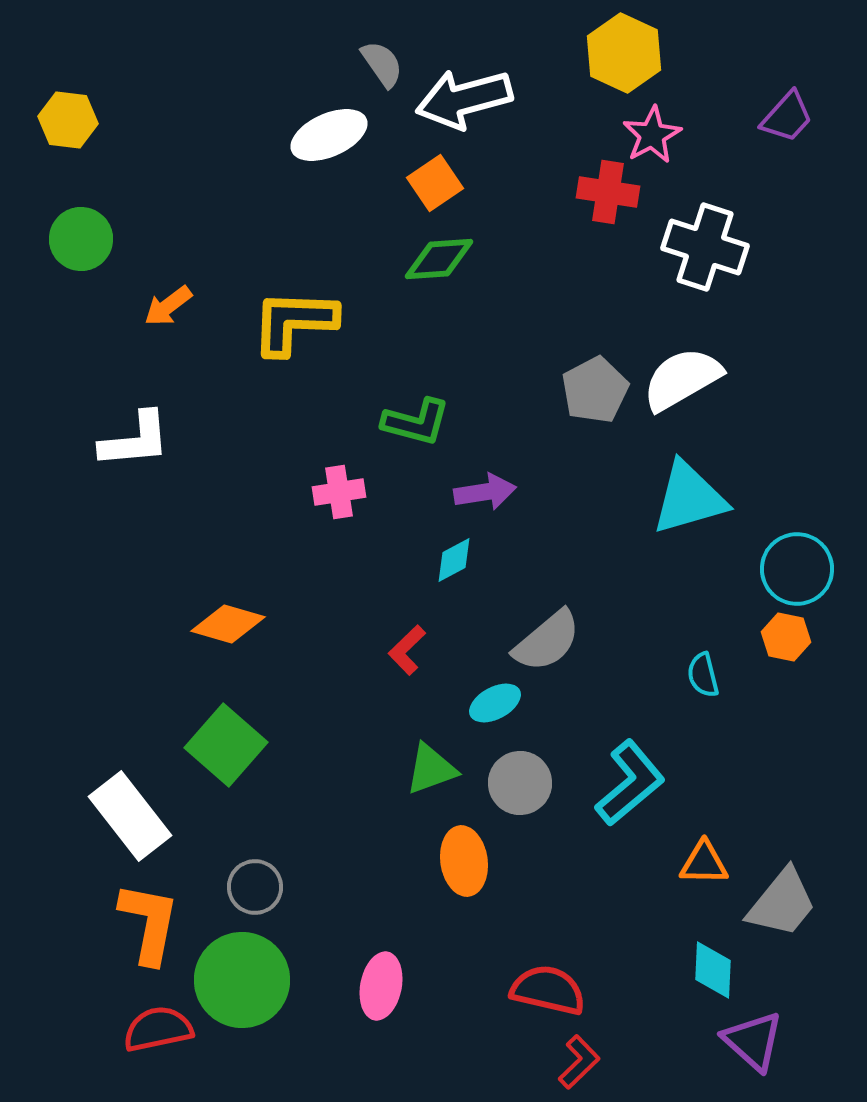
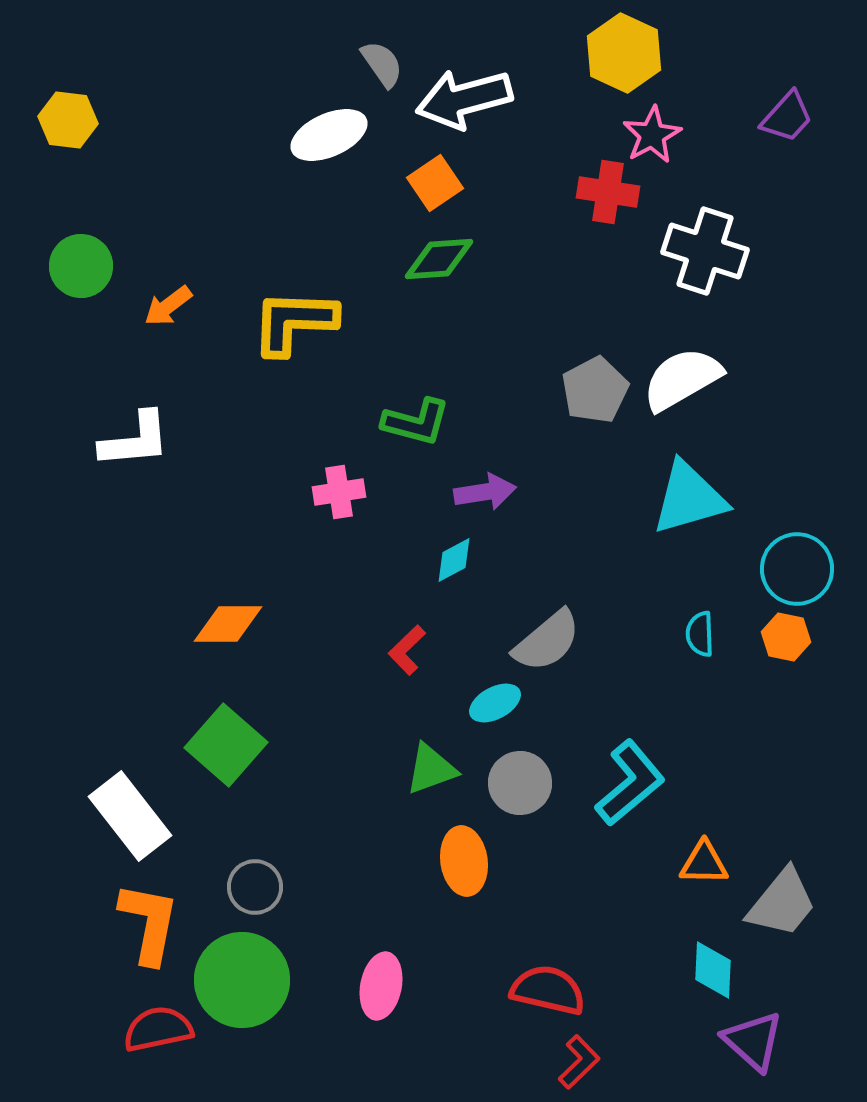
green circle at (81, 239): moved 27 px down
white cross at (705, 247): moved 4 px down
orange diamond at (228, 624): rotated 16 degrees counterclockwise
cyan semicircle at (703, 675): moved 3 px left, 41 px up; rotated 12 degrees clockwise
